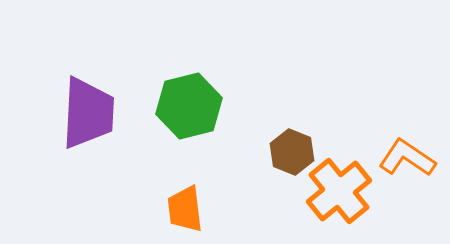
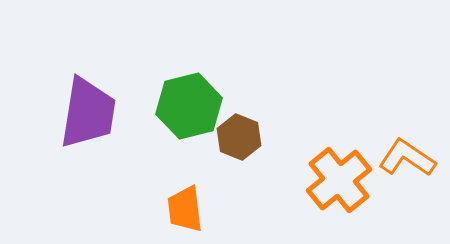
purple trapezoid: rotated 6 degrees clockwise
brown hexagon: moved 53 px left, 15 px up
orange cross: moved 11 px up
